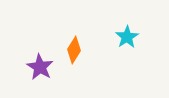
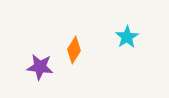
purple star: rotated 24 degrees counterclockwise
